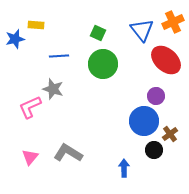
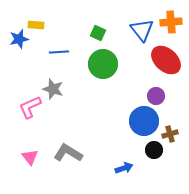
orange cross: moved 2 px left; rotated 20 degrees clockwise
blue star: moved 4 px right
blue line: moved 4 px up
brown cross: rotated 21 degrees clockwise
pink triangle: rotated 18 degrees counterclockwise
blue arrow: rotated 72 degrees clockwise
